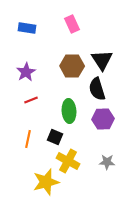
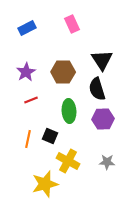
blue rectangle: rotated 36 degrees counterclockwise
brown hexagon: moved 9 px left, 6 px down
black square: moved 5 px left, 1 px up
yellow star: moved 1 px left, 2 px down
